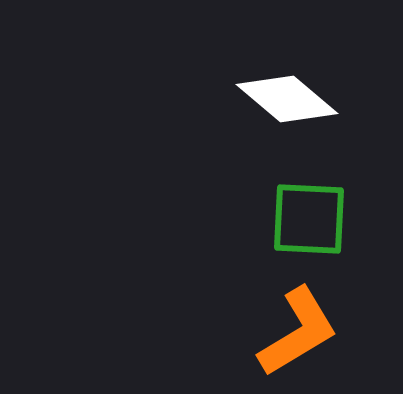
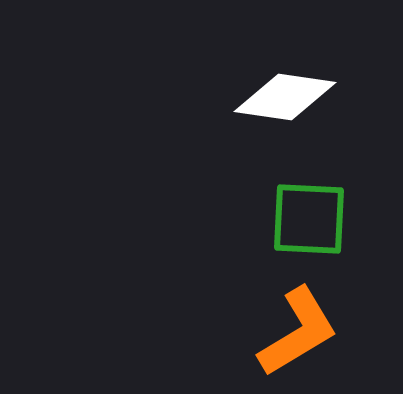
white diamond: moved 2 px left, 2 px up; rotated 32 degrees counterclockwise
